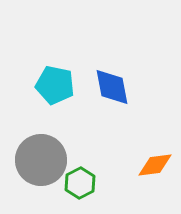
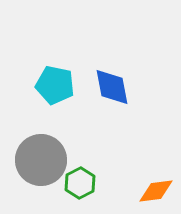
orange diamond: moved 1 px right, 26 px down
